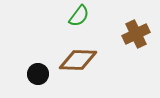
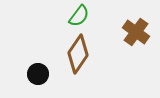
brown cross: moved 2 px up; rotated 28 degrees counterclockwise
brown diamond: moved 6 px up; rotated 57 degrees counterclockwise
